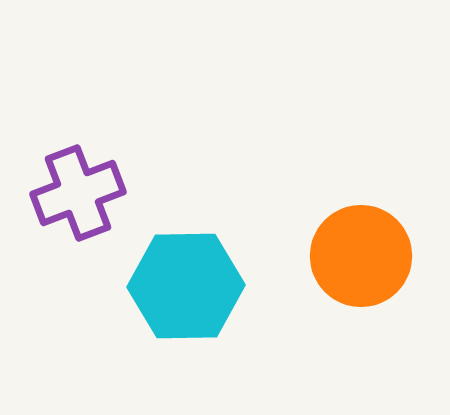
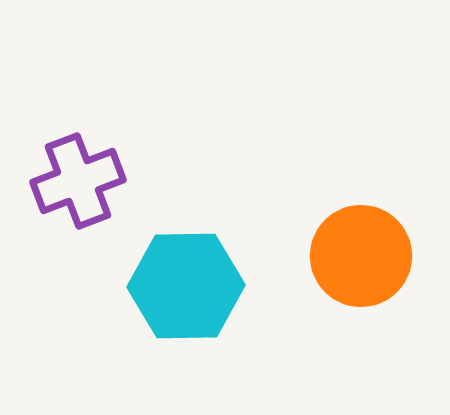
purple cross: moved 12 px up
